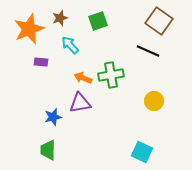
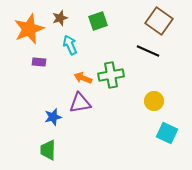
cyan arrow: rotated 18 degrees clockwise
purple rectangle: moved 2 px left
cyan square: moved 25 px right, 19 px up
